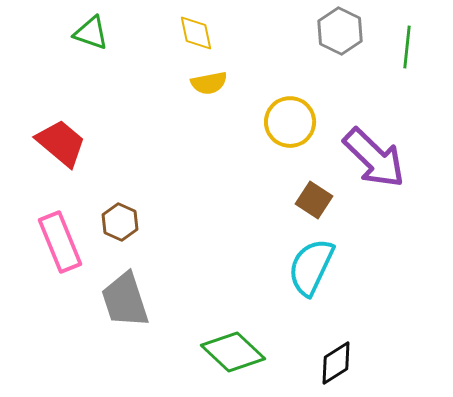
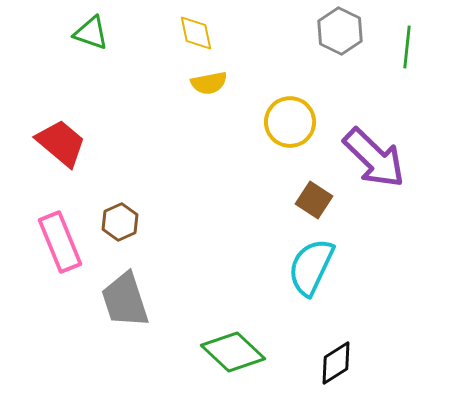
brown hexagon: rotated 12 degrees clockwise
